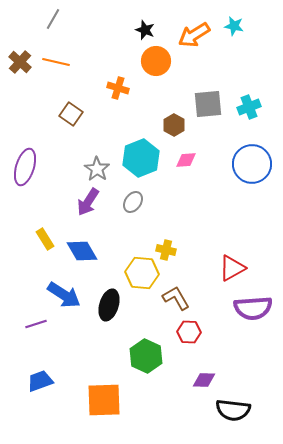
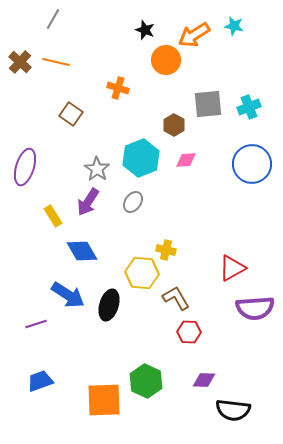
orange circle: moved 10 px right, 1 px up
yellow rectangle: moved 8 px right, 23 px up
blue arrow: moved 4 px right
purple semicircle: moved 2 px right
green hexagon: moved 25 px down
